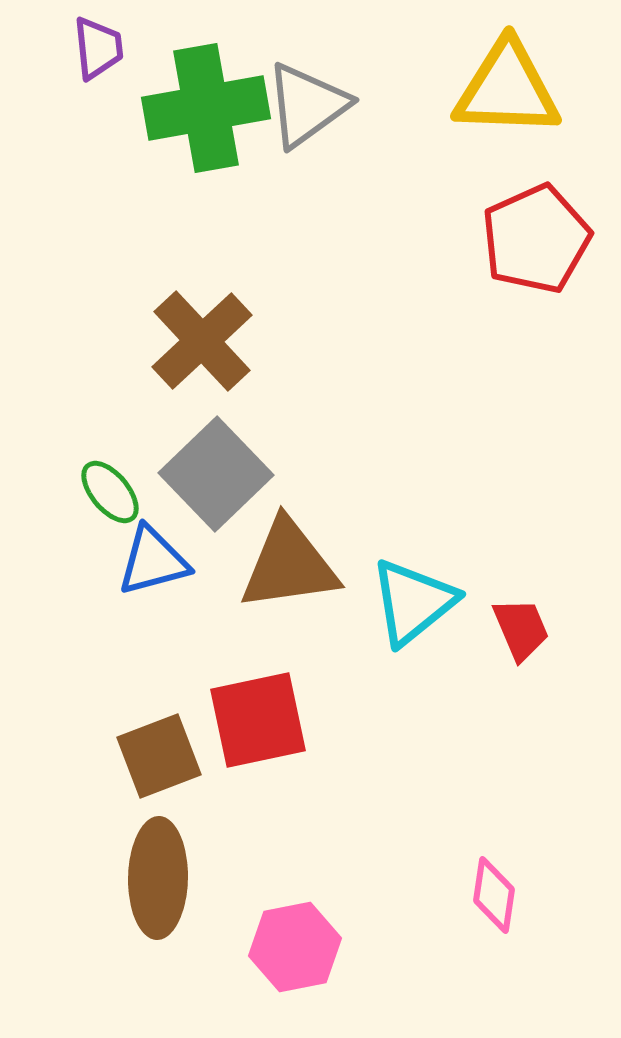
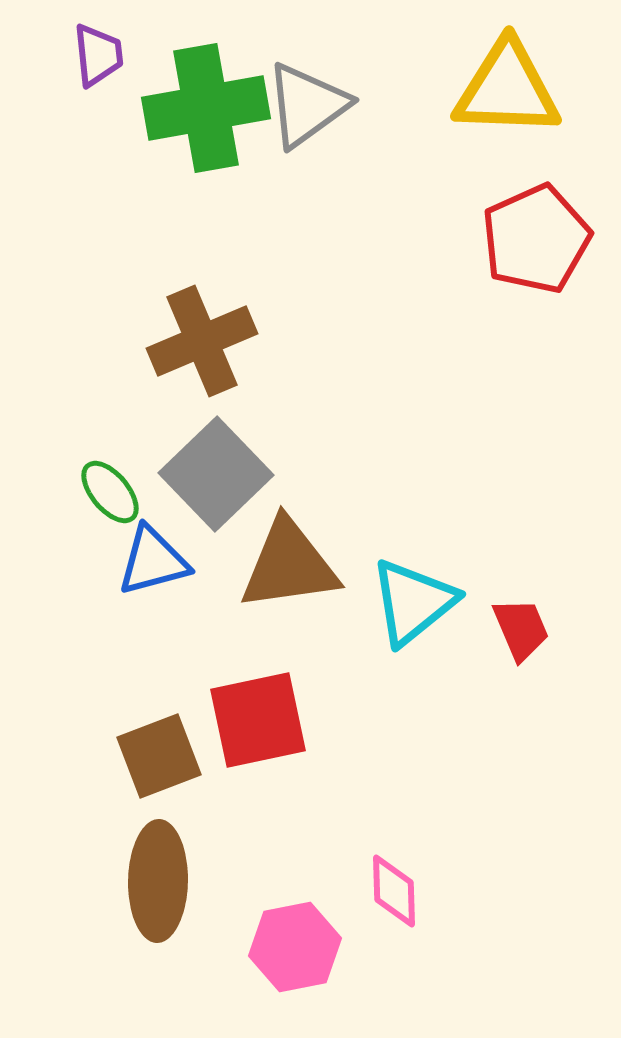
purple trapezoid: moved 7 px down
brown cross: rotated 20 degrees clockwise
brown ellipse: moved 3 px down
pink diamond: moved 100 px left, 4 px up; rotated 10 degrees counterclockwise
